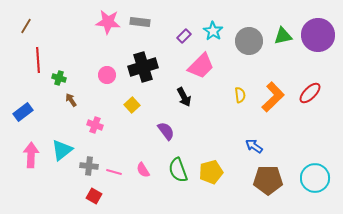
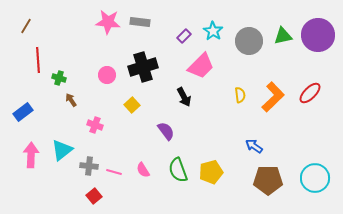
red square: rotated 21 degrees clockwise
